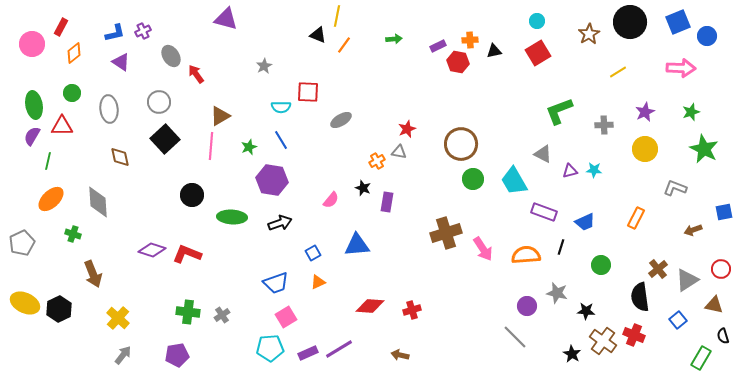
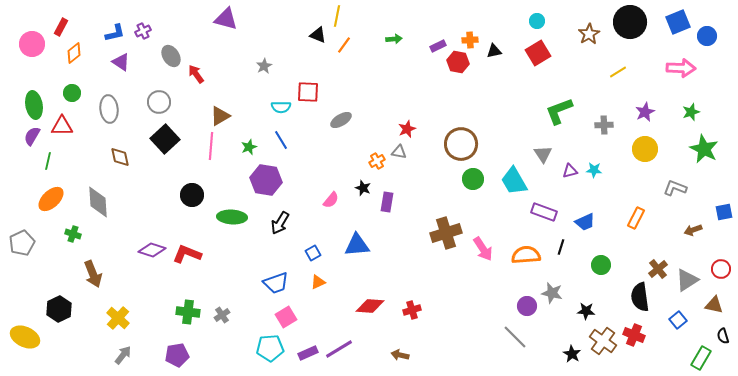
gray triangle at (543, 154): rotated 30 degrees clockwise
purple hexagon at (272, 180): moved 6 px left
black arrow at (280, 223): rotated 140 degrees clockwise
gray star at (557, 293): moved 5 px left
yellow ellipse at (25, 303): moved 34 px down
